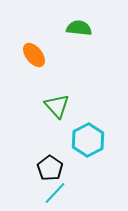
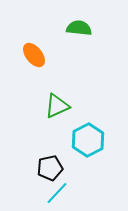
green triangle: rotated 48 degrees clockwise
black pentagon: rotated 25 degrees clockwise
cyan line: moved 2 px right
